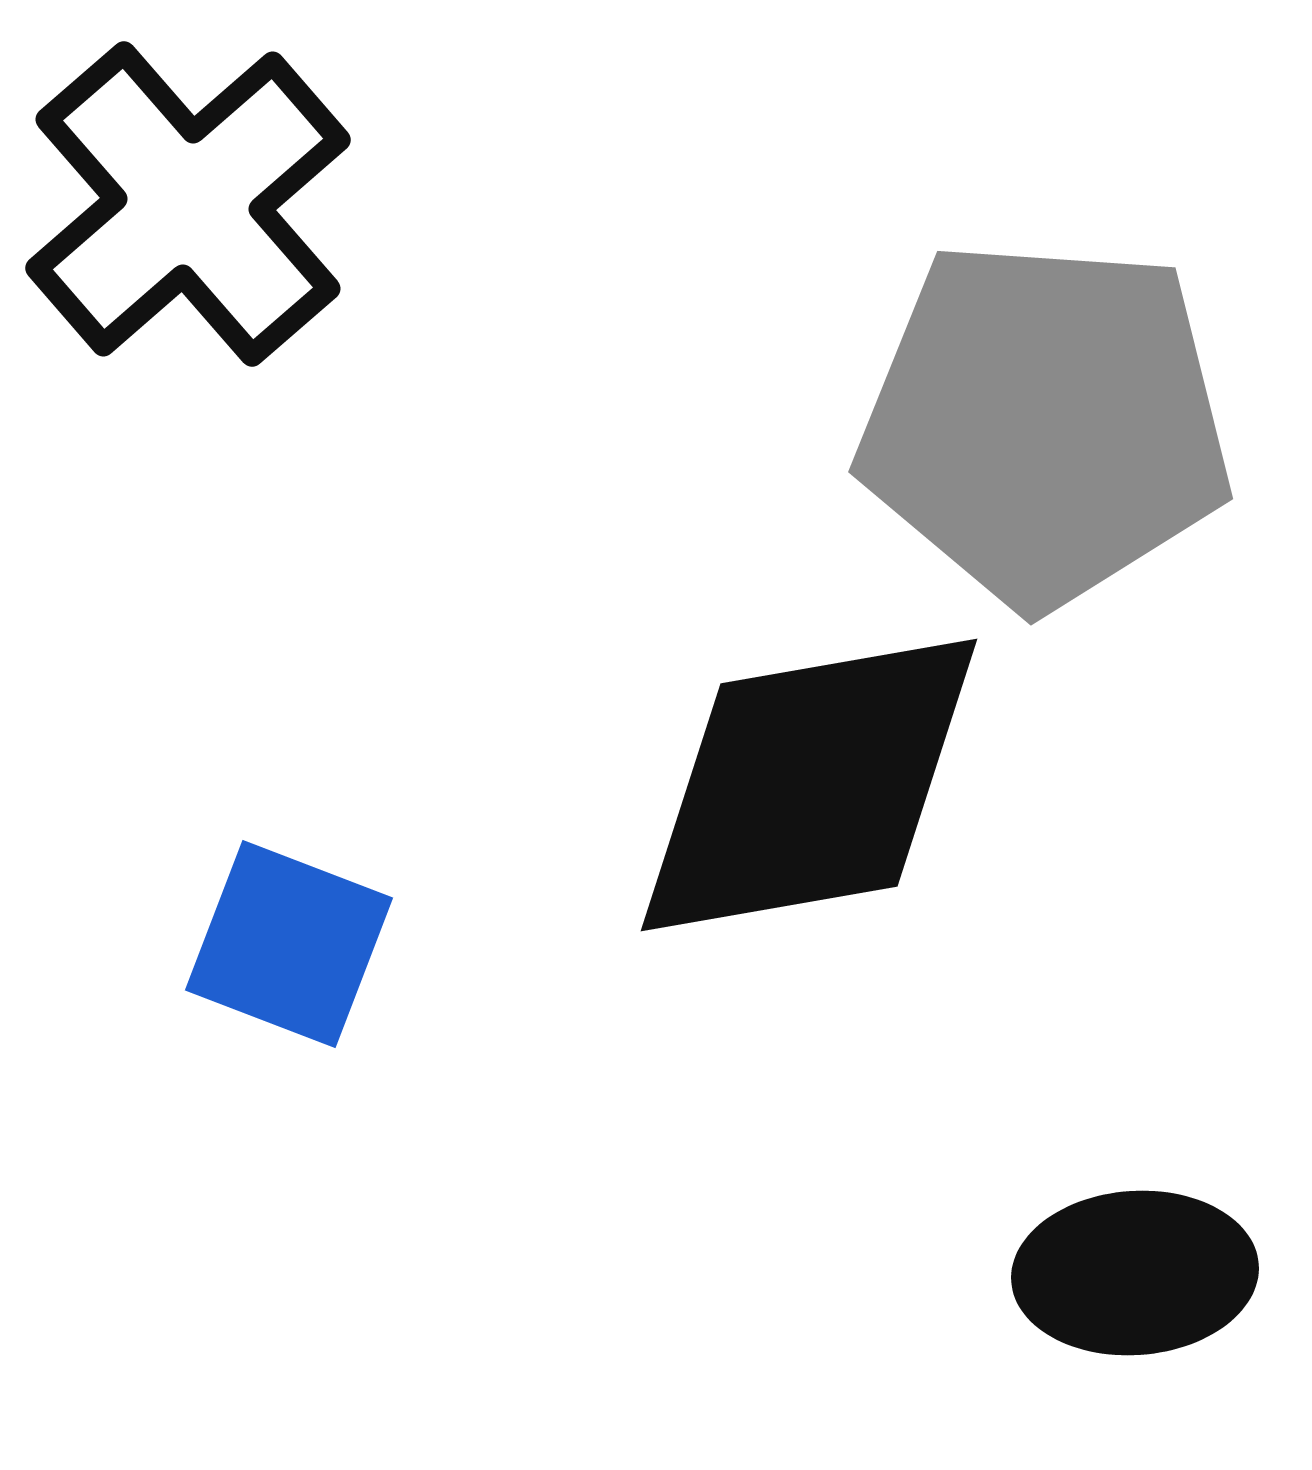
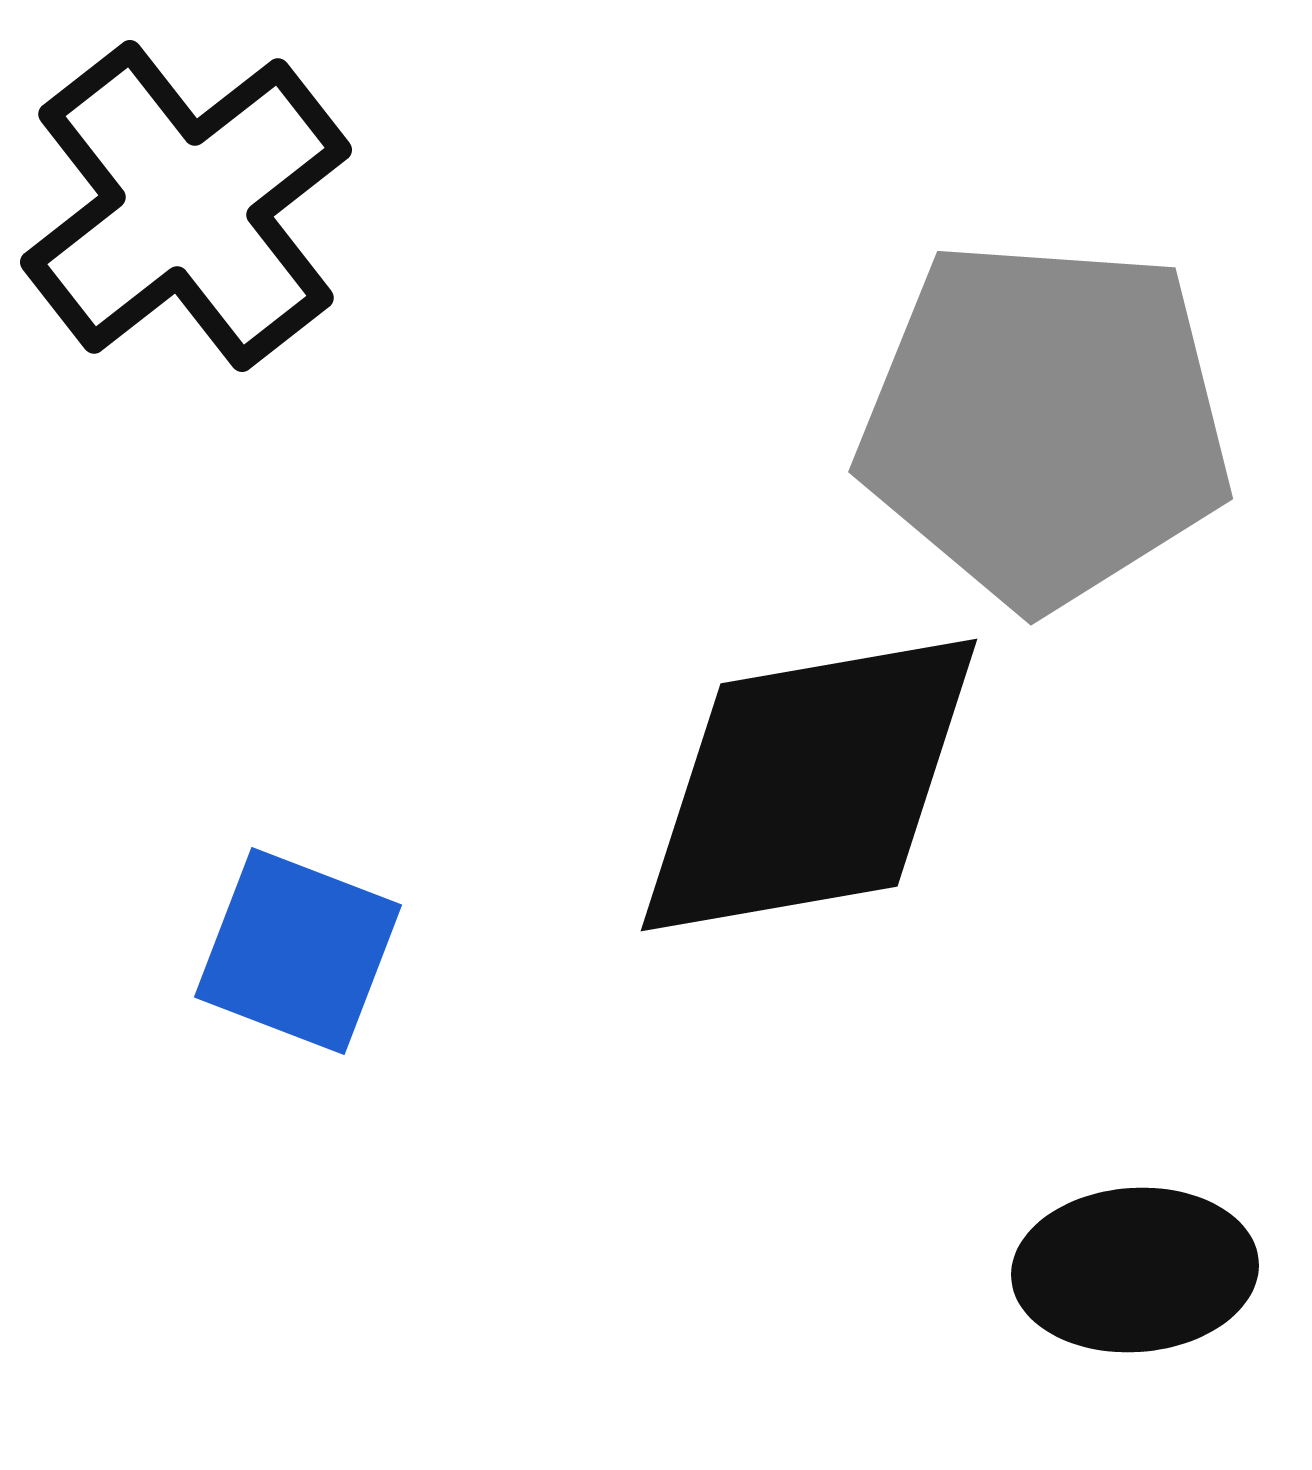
black cross: moved 2 px left, 2 px down; rotated 3 degrees clockwise
blue square: moved 9 px right, 7 px down
black ellipse: moved 3 px up
